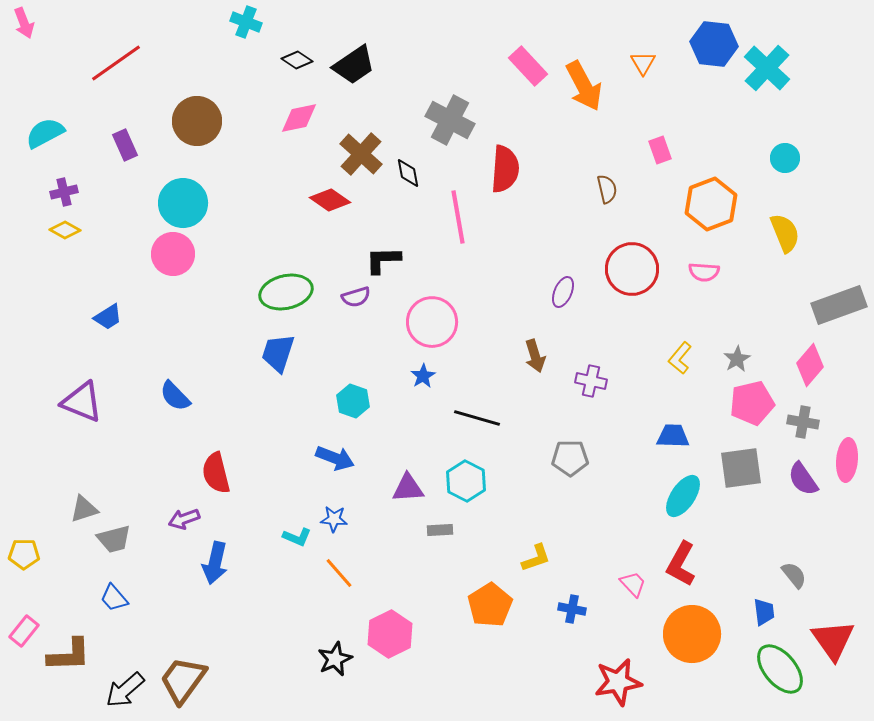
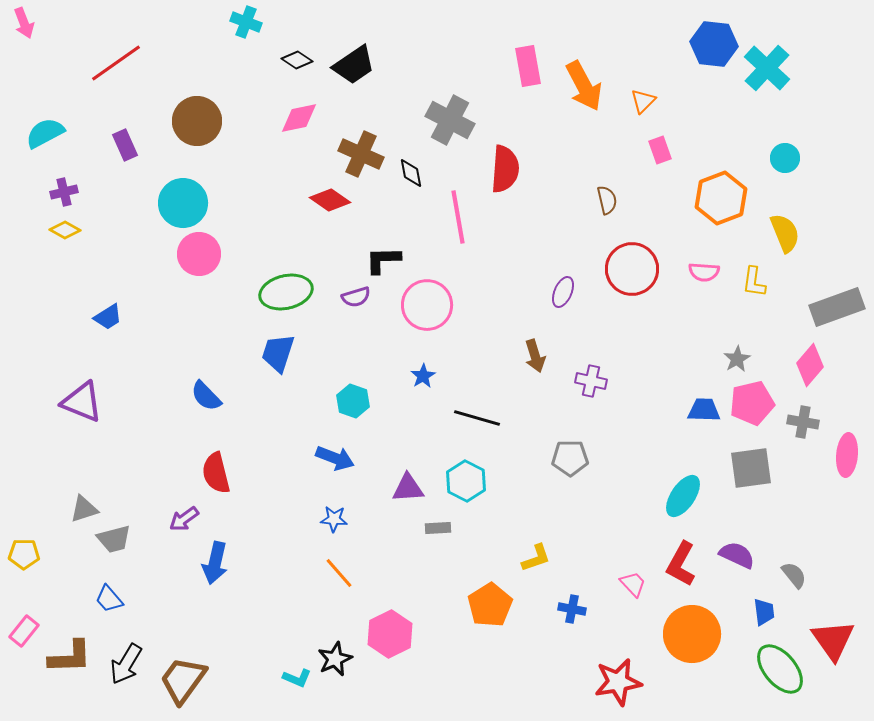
orange triangle at (643, 63): moved 38 px down; rotated 16 degrees clockwise
pink rectangle at (528, 66): rotated 33 degrees clockwise
brown cross at (361, 154): rotated 18 degrees counterclockwise
black diamond at (408, 173): moved 3 px right
brown semicircle at (607, 189): moved 11 px down
orange hexagon at (711, 204): moved 10 px right, 6 px up
pink circle at (173, 254): moved 26 px right
gray rectangle at (839, 305): moved 2 px left, 2 px down
pink circle at (432, 322): moved 5 px left, 17 px up
yellow L-shape at (680, 358): moved 74 px right, 76 px up; rotated 32 degrees counterclockwise
blue semicircle at (175, 396): moved 31 px right
blue trapezoid at (673, 436): moved 31 px right, 26 px up
pink ellipse at (847, 460): moved 5 px up
gray square at (741, 468): moved 10 px right
purple semicircle at (803, 479): moved 66 px left, 76 px down; rotated 150 degrees clockwise
purple arrow at (184, 519): rotated 16 degrees counterclockwise
gray rectangle at (440, 530): moved 2 px left, 2 px up
cyan L-shape at (297, 537): moved 141 px down
blue trapezoid at (114, 598): moved 5 px left, 1 px down
brown L-shape at (69, 655): moved 1 px right, 2 px down
black arrow at (125, 690): moved 1 px right, 26 px up; rotated 18 degrees counterclockwise
